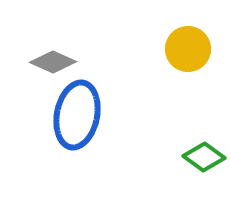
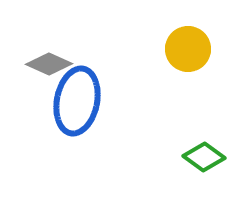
gray diamond: moved 4 px left, 2 px down
blue ellipse: moved 14 px up
